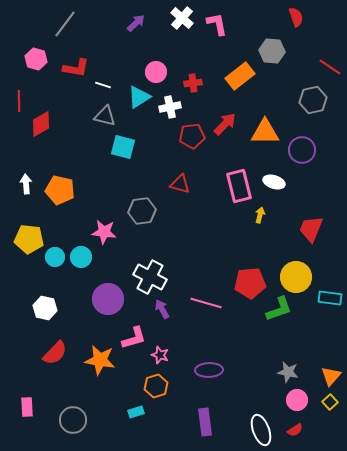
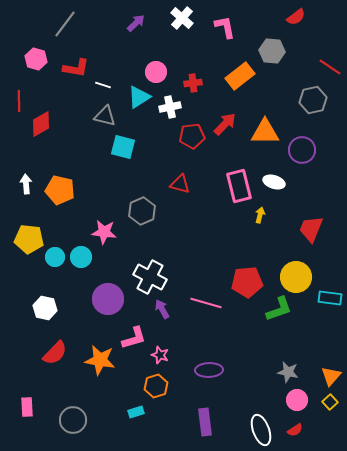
red semicircle at (296, 17): rotated 72 degrees clockwise
pink L-shape at (217, 24): moved 8 px right, 3 px down
gray hexagon at (142, 211): rotated 16 degrees counterclockwise
red pentagon at (250, 283): moved 3 px left, 1 px up
